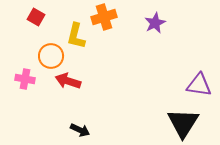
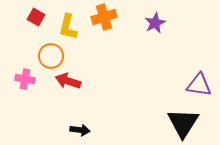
yellow L-shape: moved 8 px left, 9 px up
black arrow: rotated 18 degrees counterclockwise
